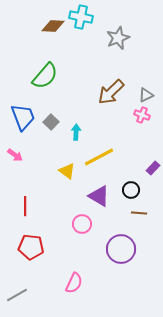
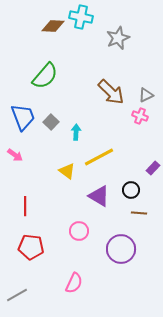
brown arrow: rotated 92 degrees counterclockwise
pink cross: moved 2 px left, 1 px down
pink circle: moved 3 px left, 7 px down
